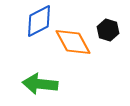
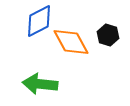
black hexagon: moved 5 px down
orange diamond: moved 2 px left
